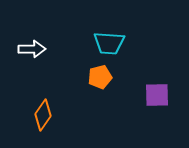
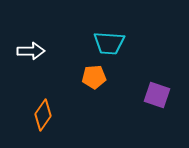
white arrow: moved 1 px left, 2 px down
orange pentagon: moved 6 px left; rotated 10 degrees clockwise
purple square: rotated 20 degrees clockwise
